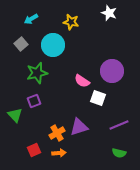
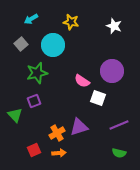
white star: moved 5 px right, 13 px down
